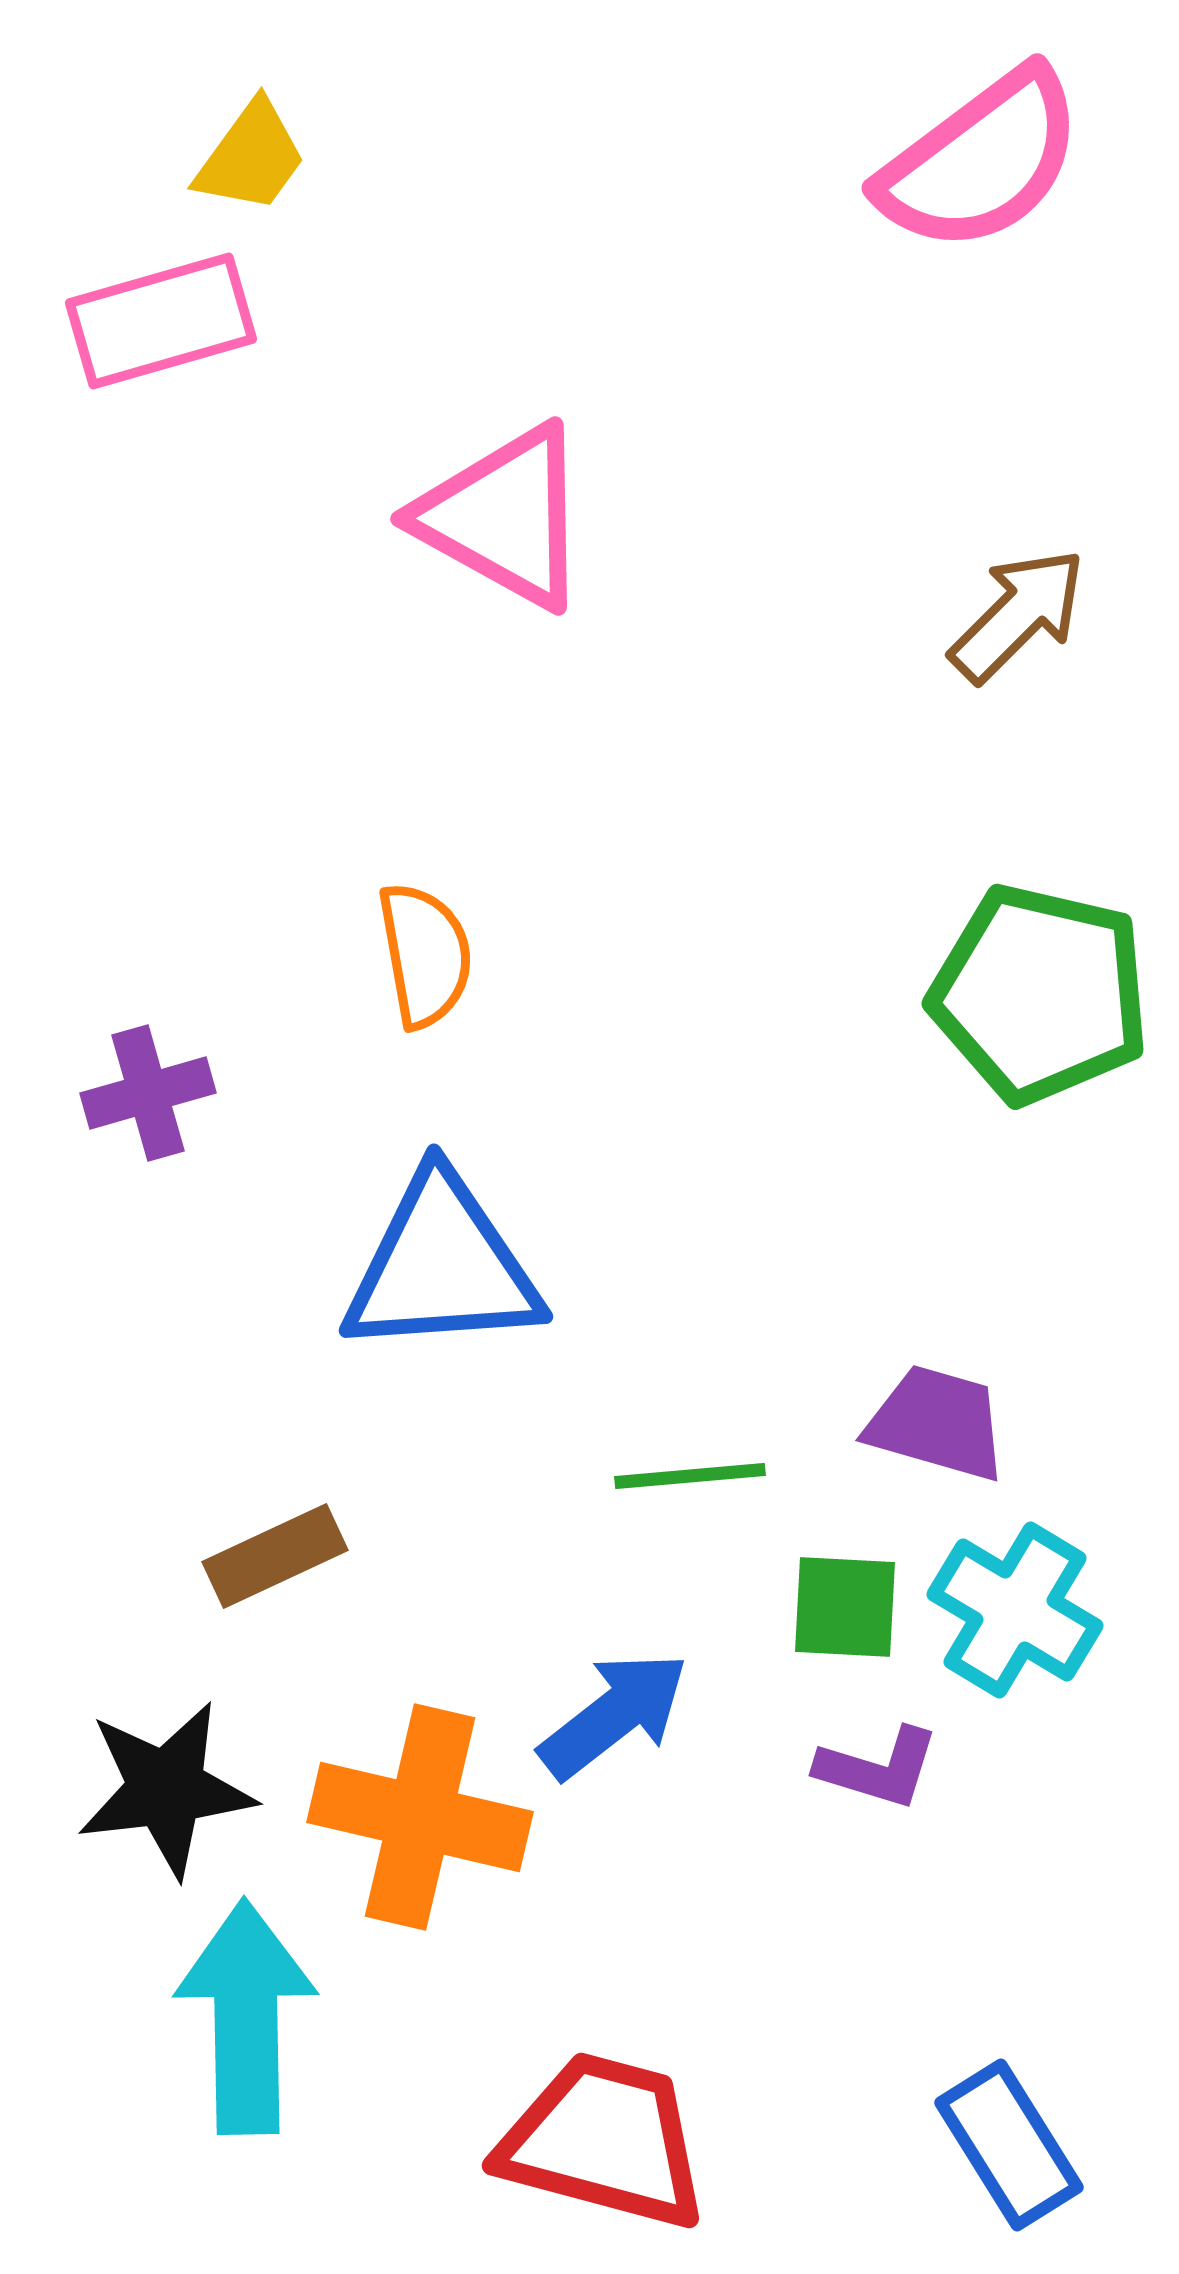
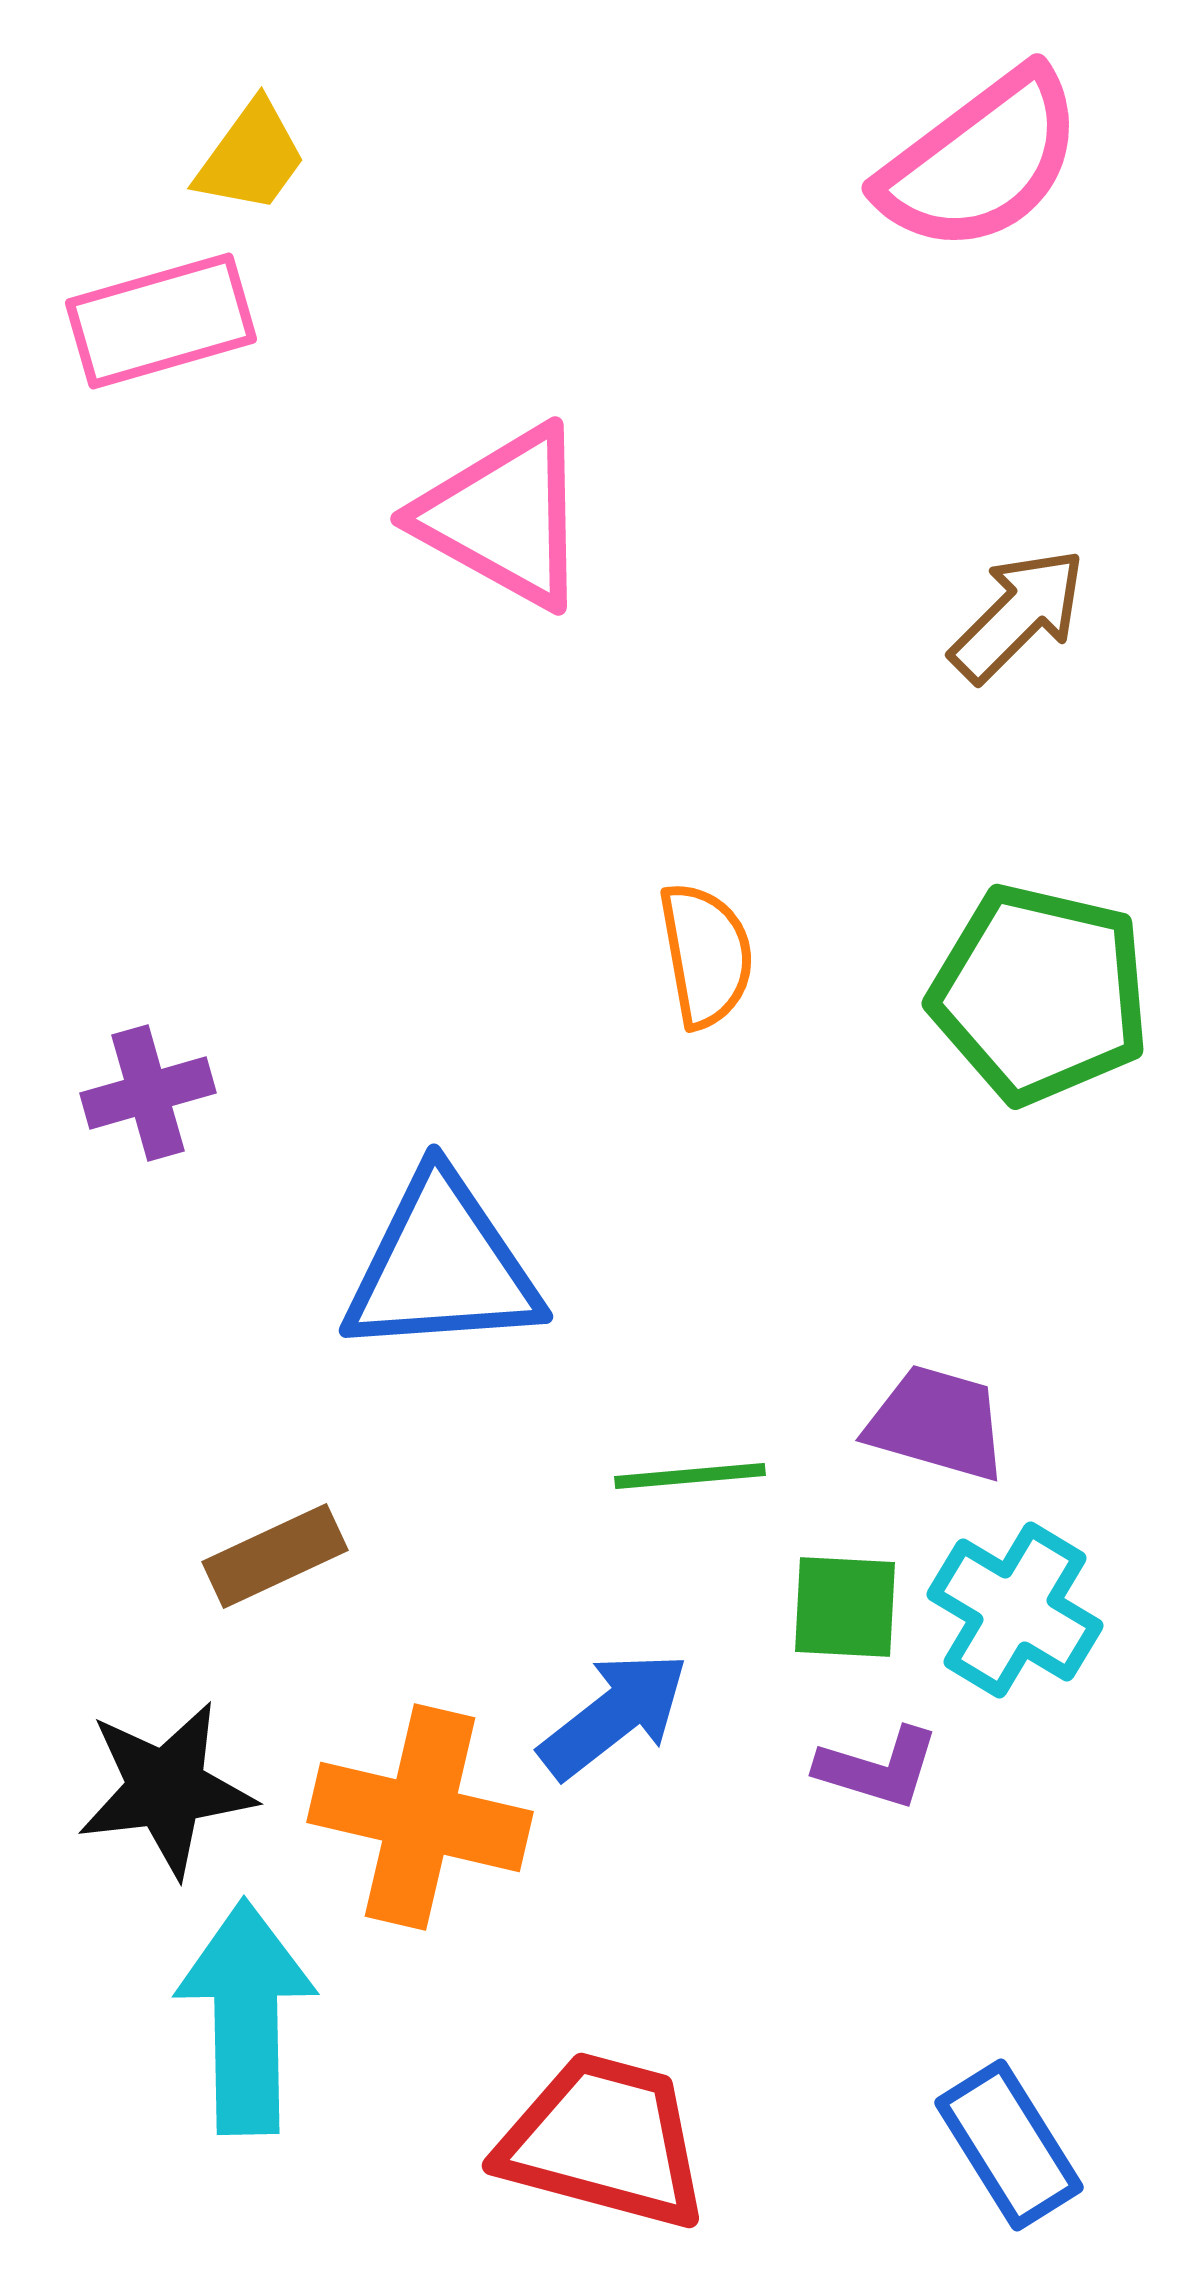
orange semicircle: moved 281 px right
